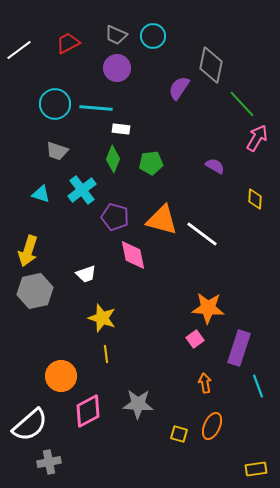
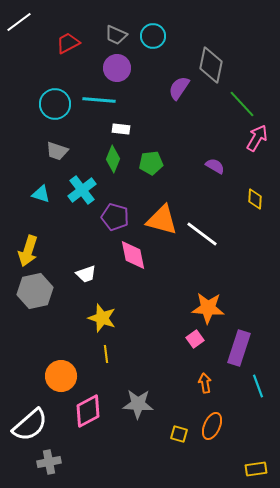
white line at (19, 50): moved 28 px up
cyan line at (96, 108): moved 3 px right, 8 px up
